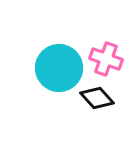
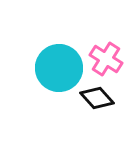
pink cross: rotated 12 degrees clockwise
